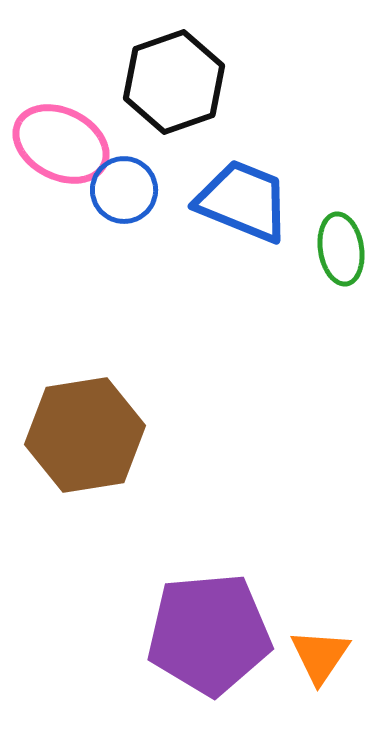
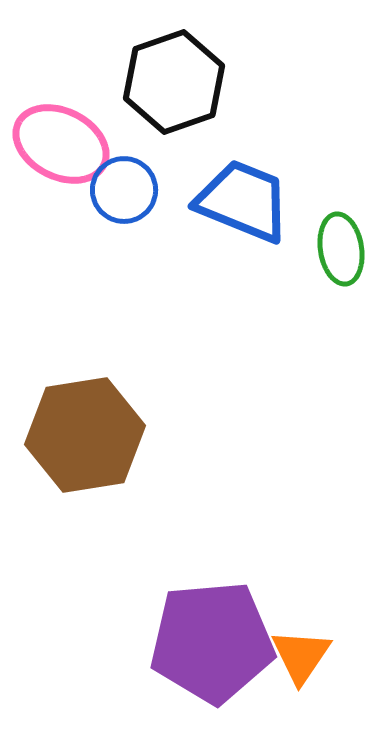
purple pentagon: moved 3 px right, 8 px down
orange triangle: moved 19 px left
